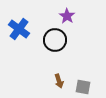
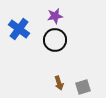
purple star: moved 12 px left; rotated 28 degrees clockwise
brown arrow: moved 2 px down
gray square: rotated 28 degrees counterclockwise
